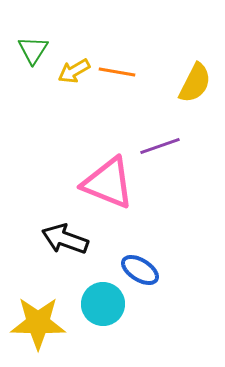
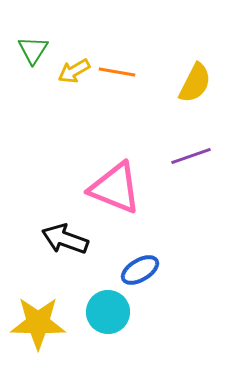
purple line: moved 31 px right, 10 px down
pink triangle: moved 7 px right, 5 px down
blue ellipse: rotated 63 degrees counterclockwise
cyan circle: moved 5 px right, 8 px down
